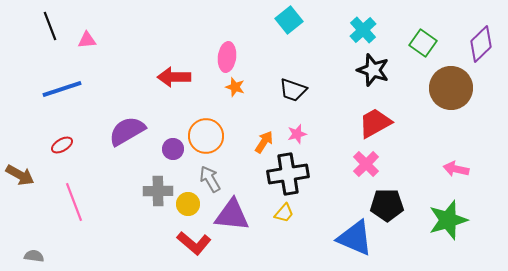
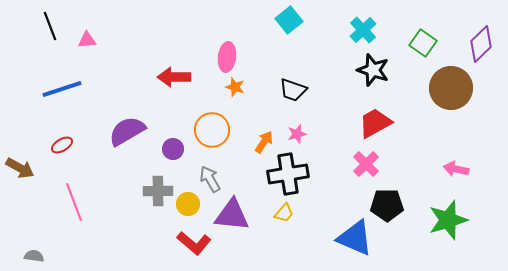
orange circle: moved 6 px right, 6 px up
brown arrow: moved 7 px up
